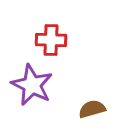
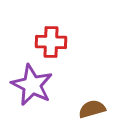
red cross: moved 2 px down
